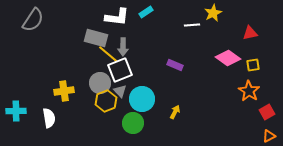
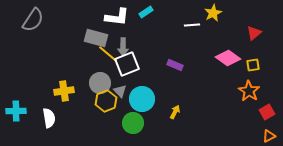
red triangle: moved 4 px right; rotated 28 degrees counterclockwise
white square: moved 7 px right, 6 px up
